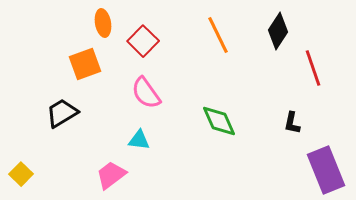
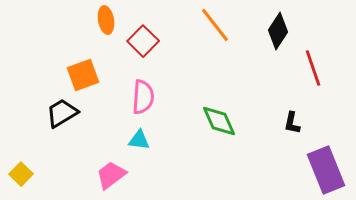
orange ellipse: moved 3 px right, 3 px up
orange line: moved 3 px left, 10 px up; rotated 12 degrees counterclockwise
orange square: moved 2 px left, 11 px down
pink semicircle: moved 3 px left, 4 px down; rotated 140 degrees counterclockwise
